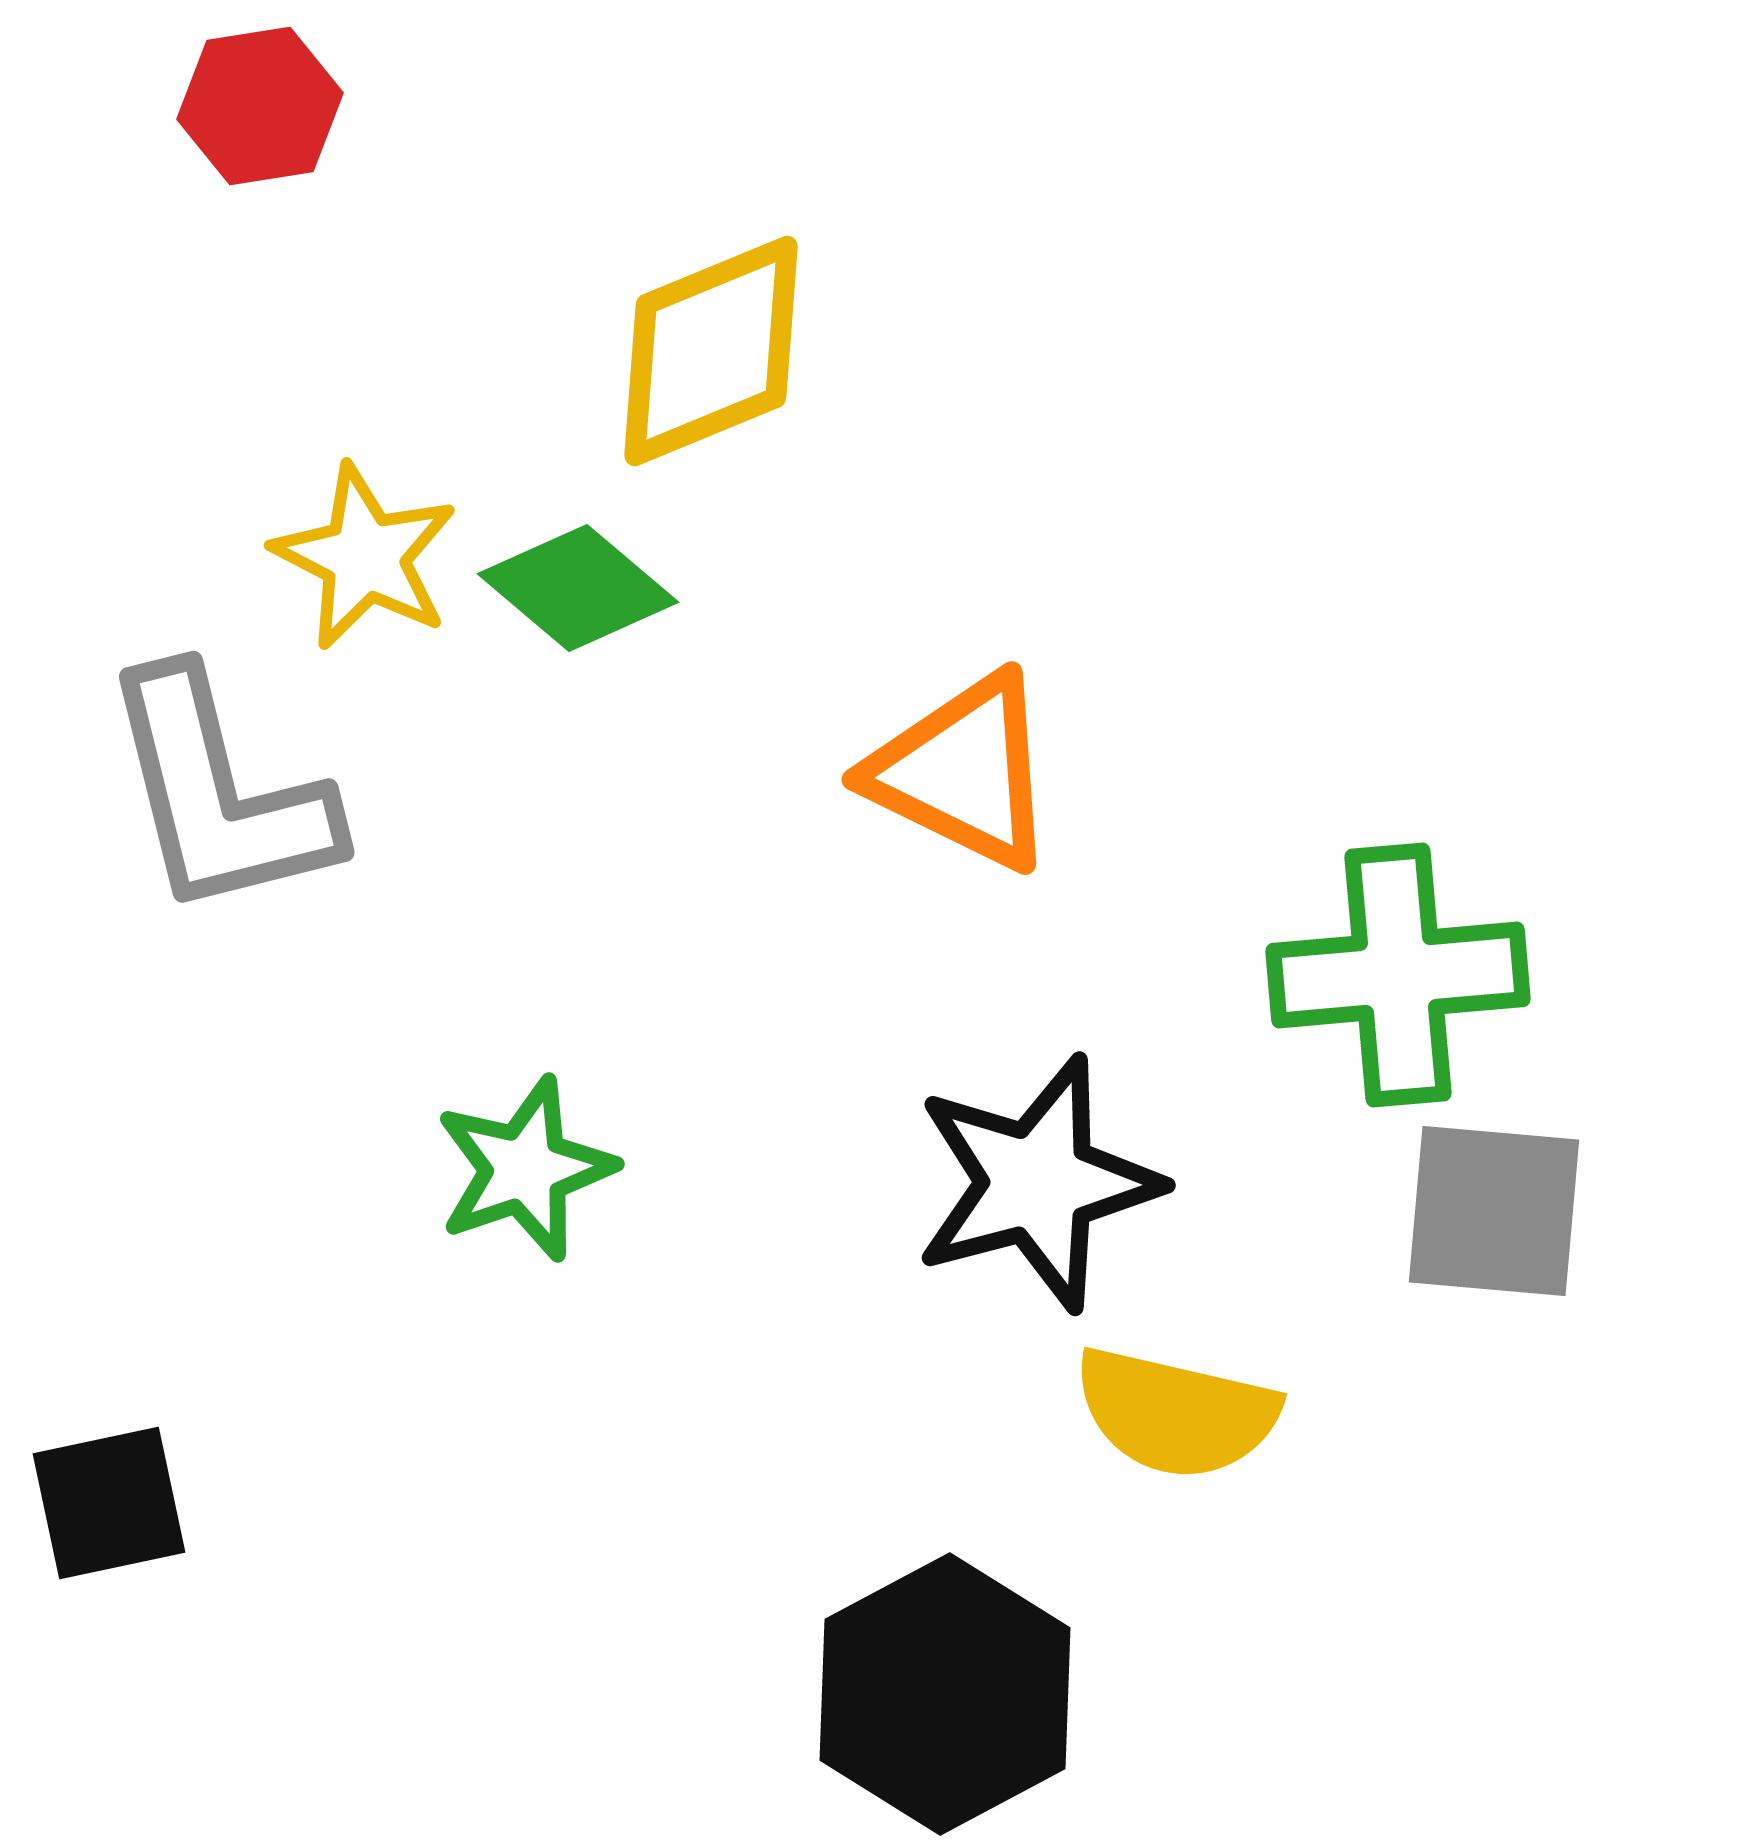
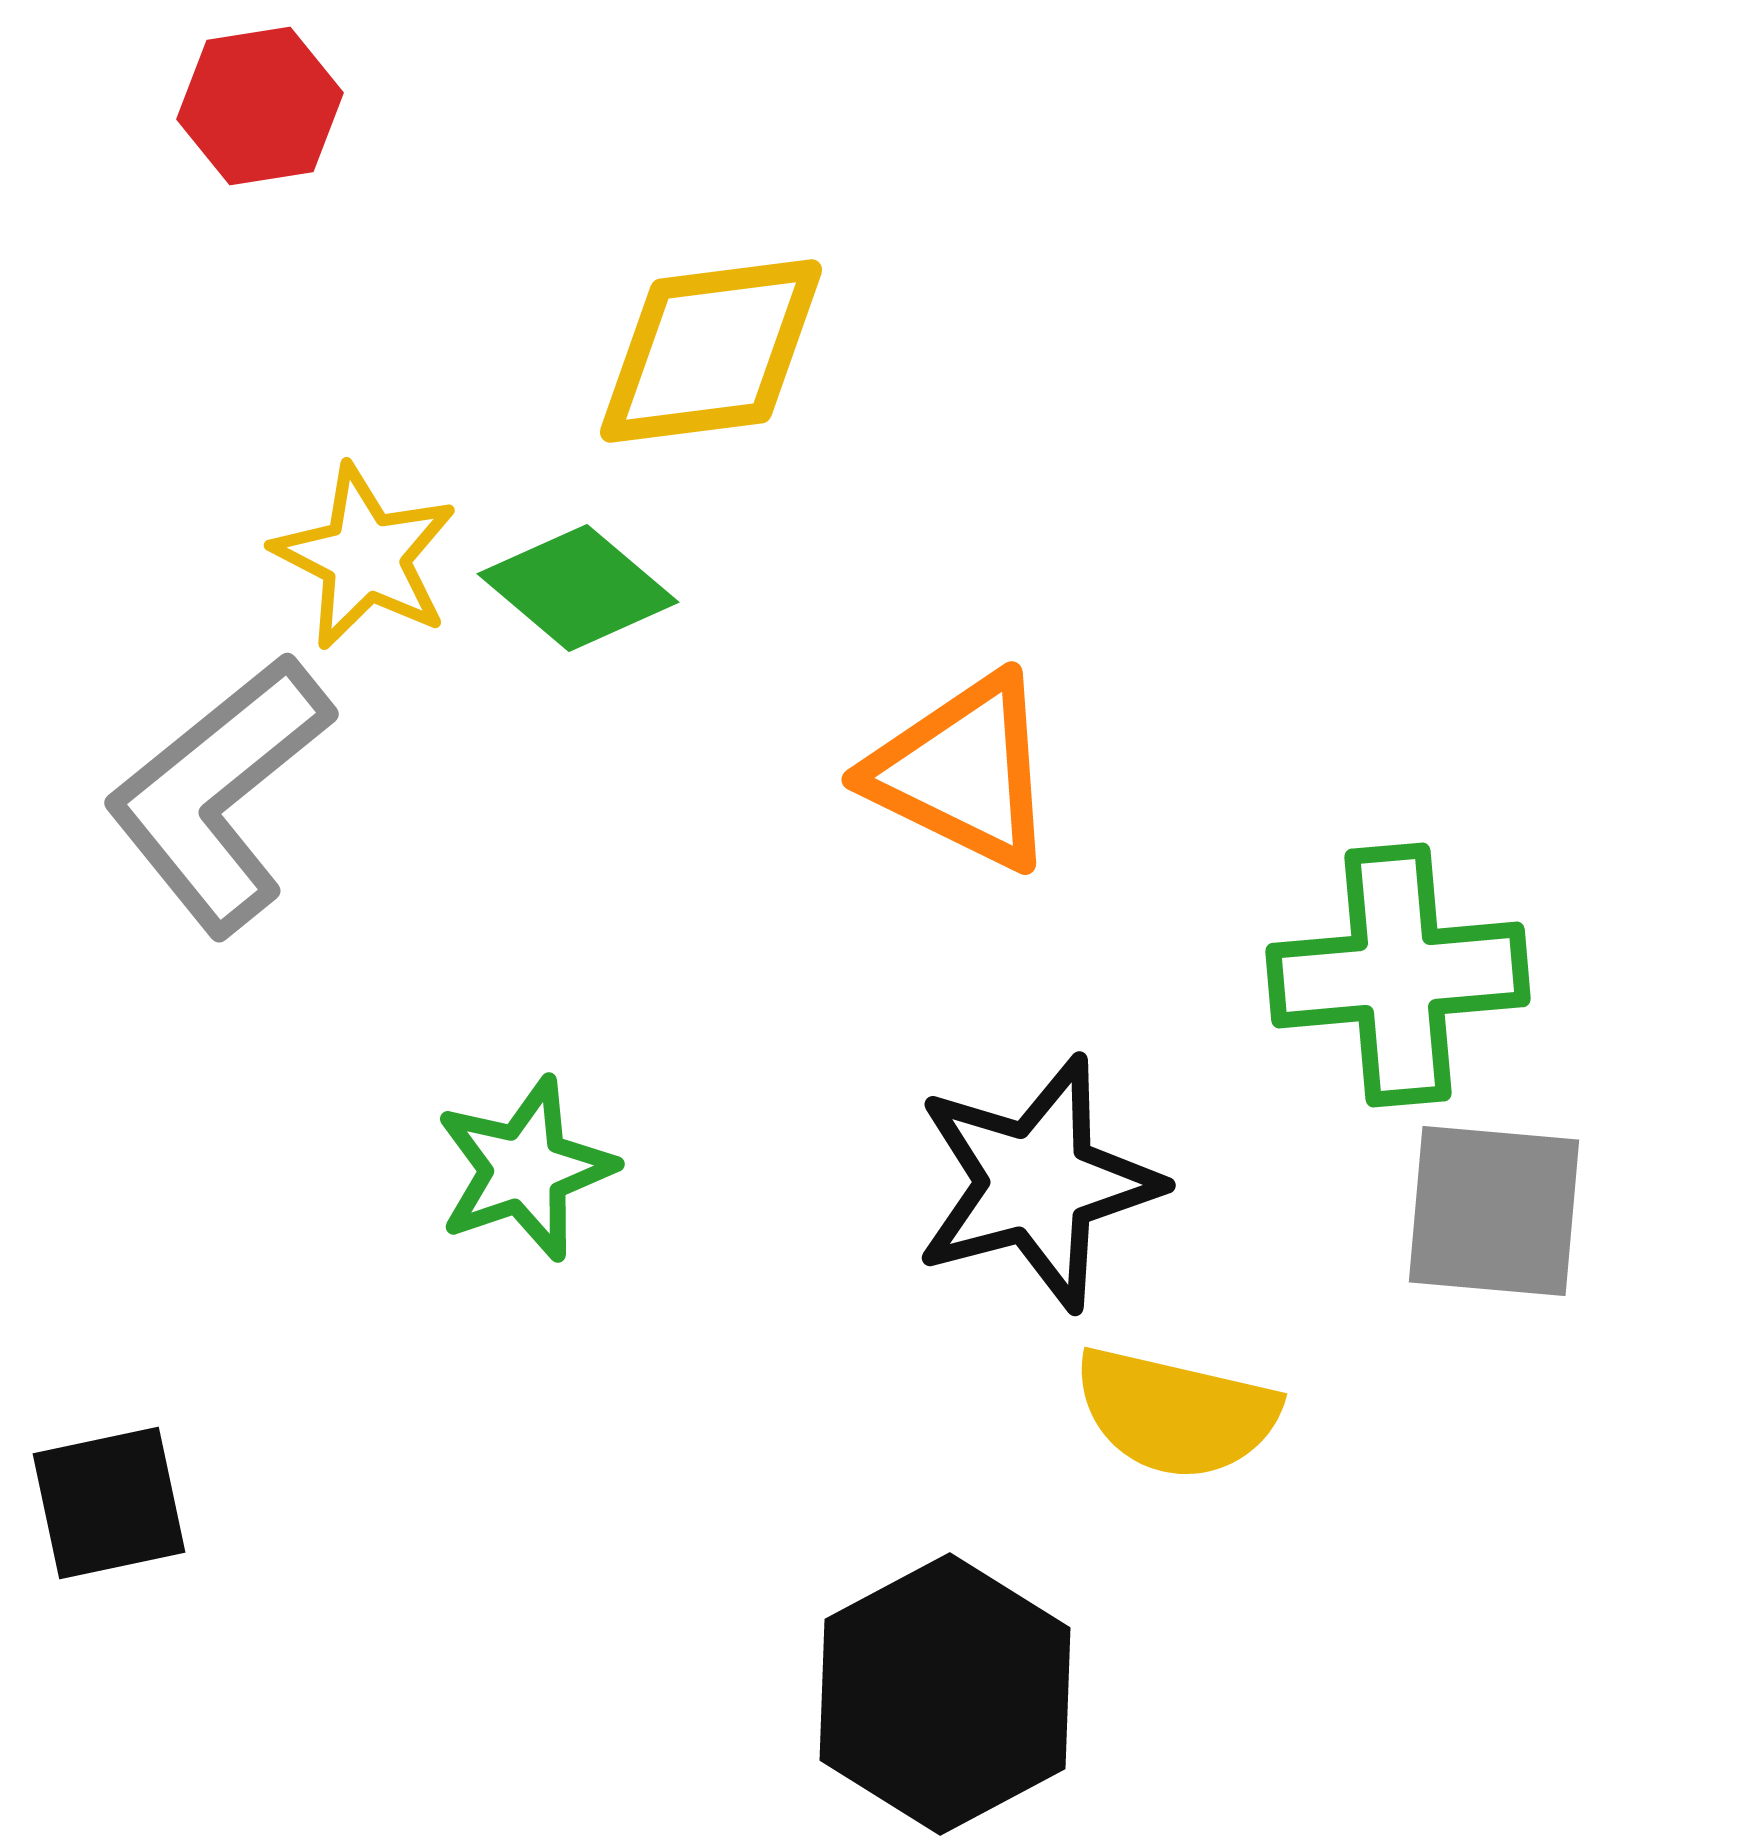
yellow diamond: rotated 15 degrees clockwise
gray L-shape: rotated 65 degrees clockwise
